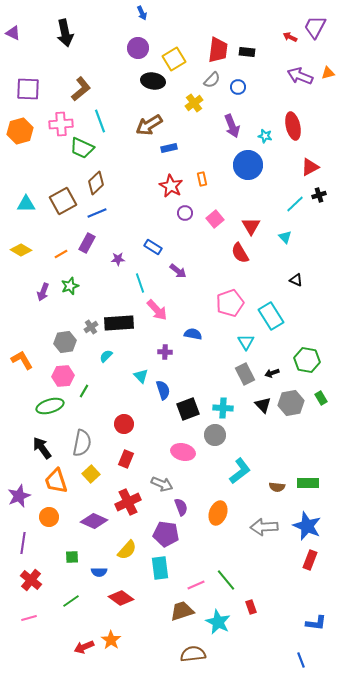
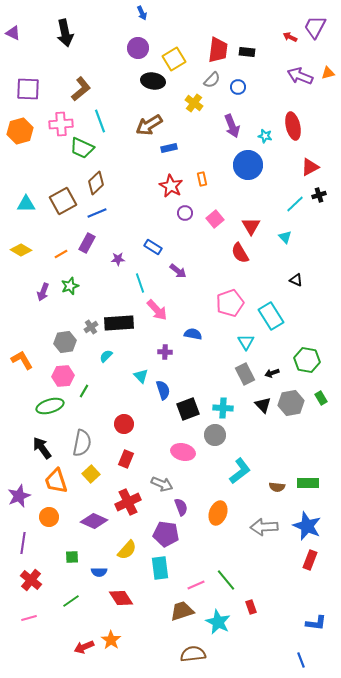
yellow cross at (194, 103): rotated 18 degrees counterclockwise
red diamond at (121, 598): rotated 20 degrees clockwise
